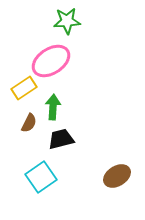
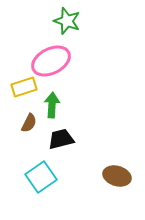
green star: rotated 24 degrees clockwise
pink ellipse: rotated 6 degrees clockwise
yellow rectangle: moved 1 px up; rotated 15 degrees clockwise
green arrow: moved 1 px left, 2 px up
brown ellipse: rotated 48 degrees clockwise
